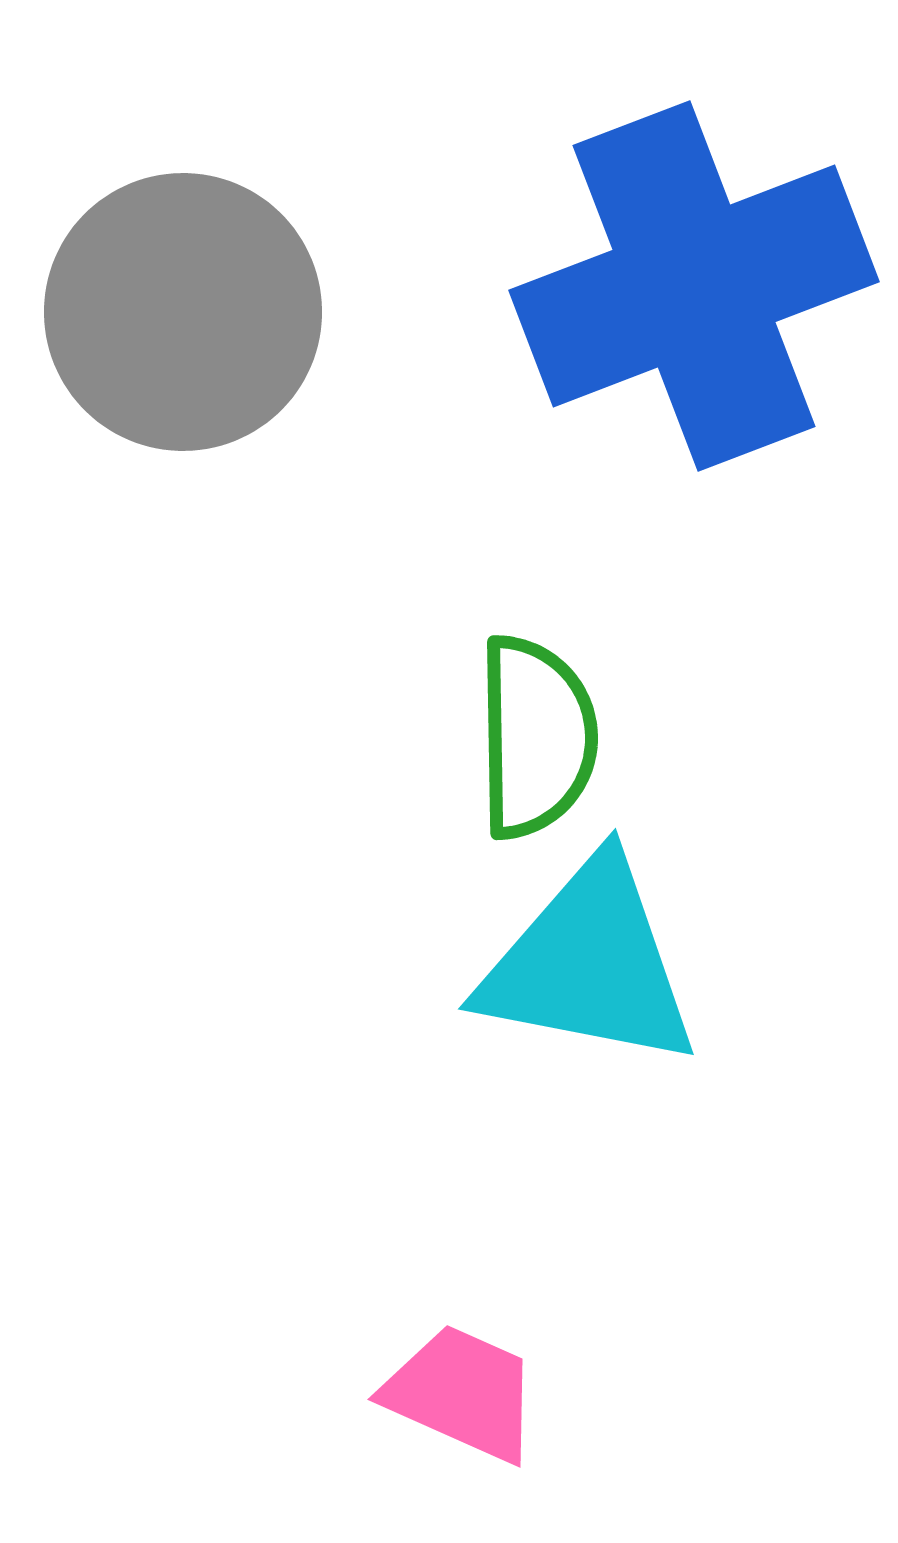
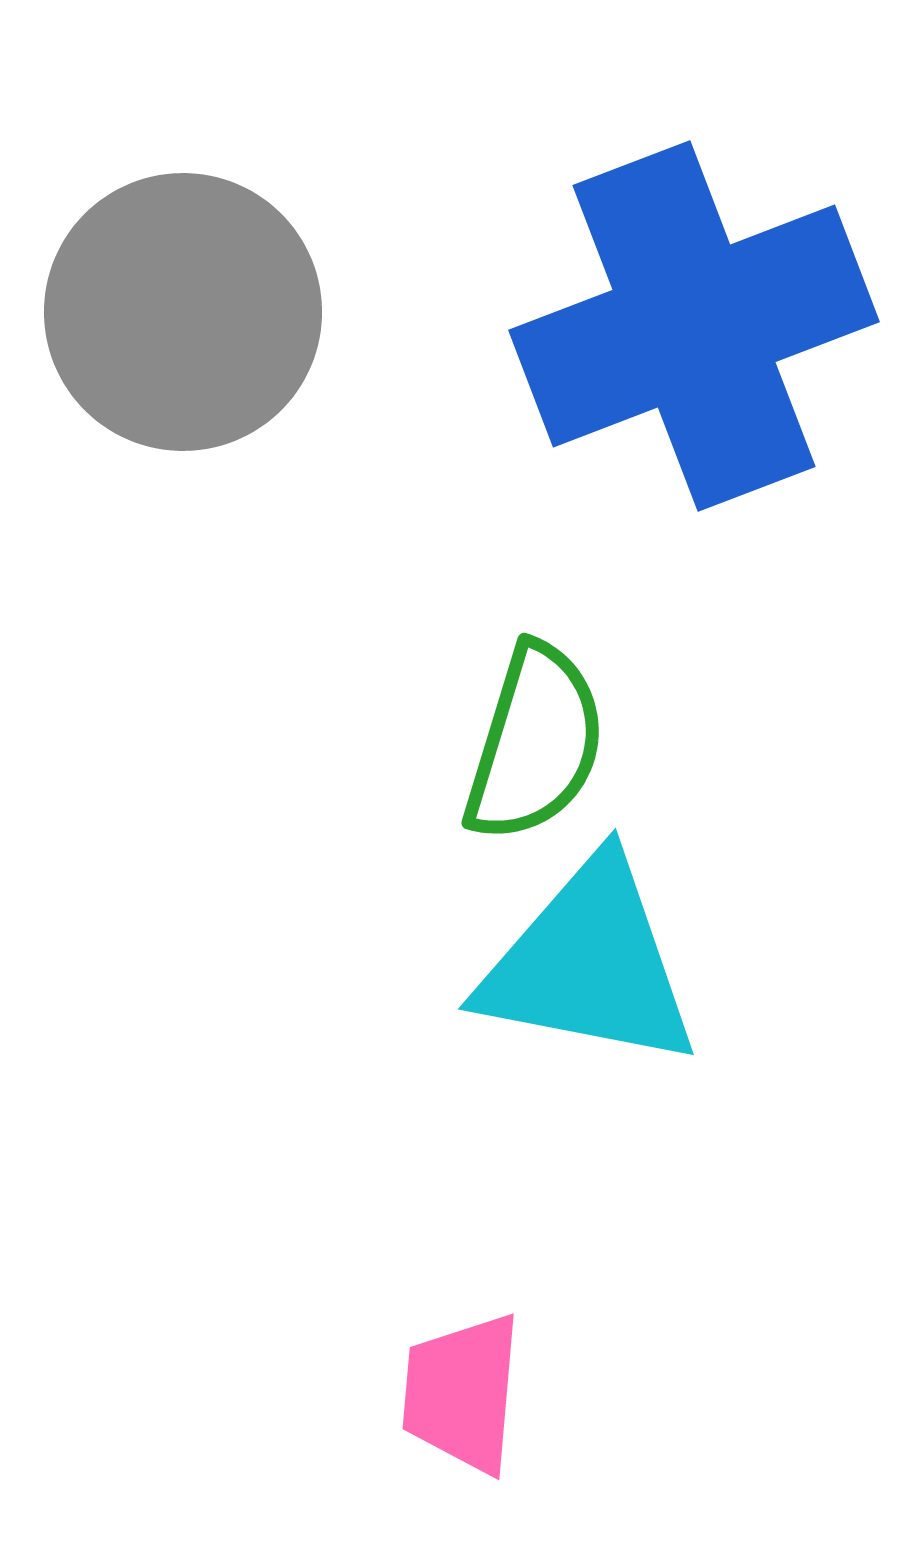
blue cross: moved 40 px down
green semicircle: moved 1 px left, 6 px down; rotated 18 degrees clockwise
pink trapezoid: rotated 109 degrees counterclockwise
